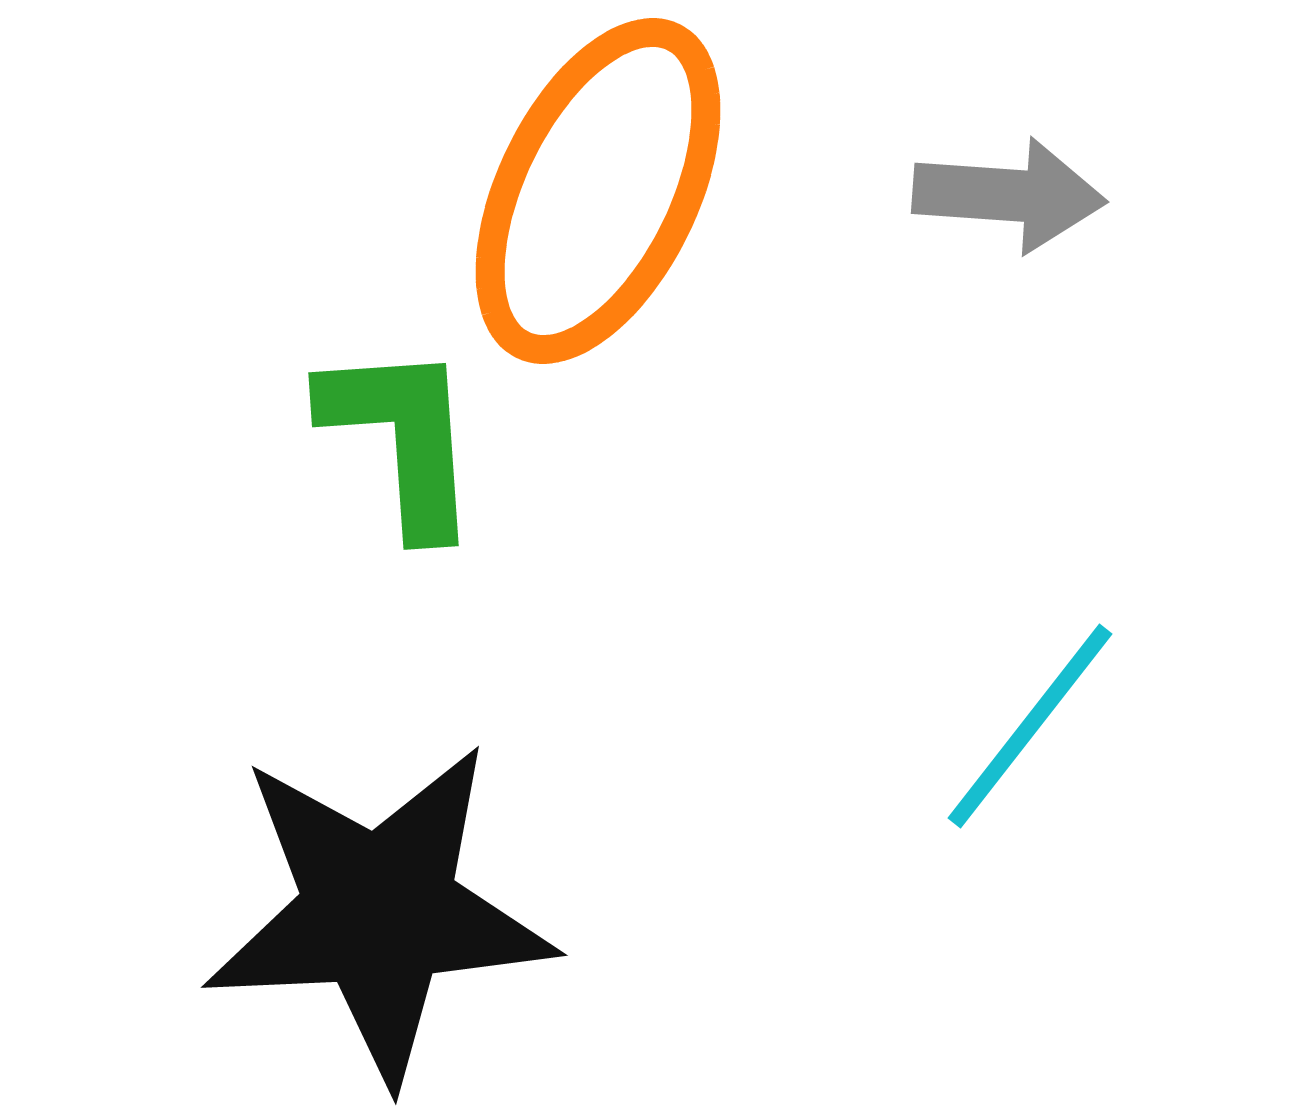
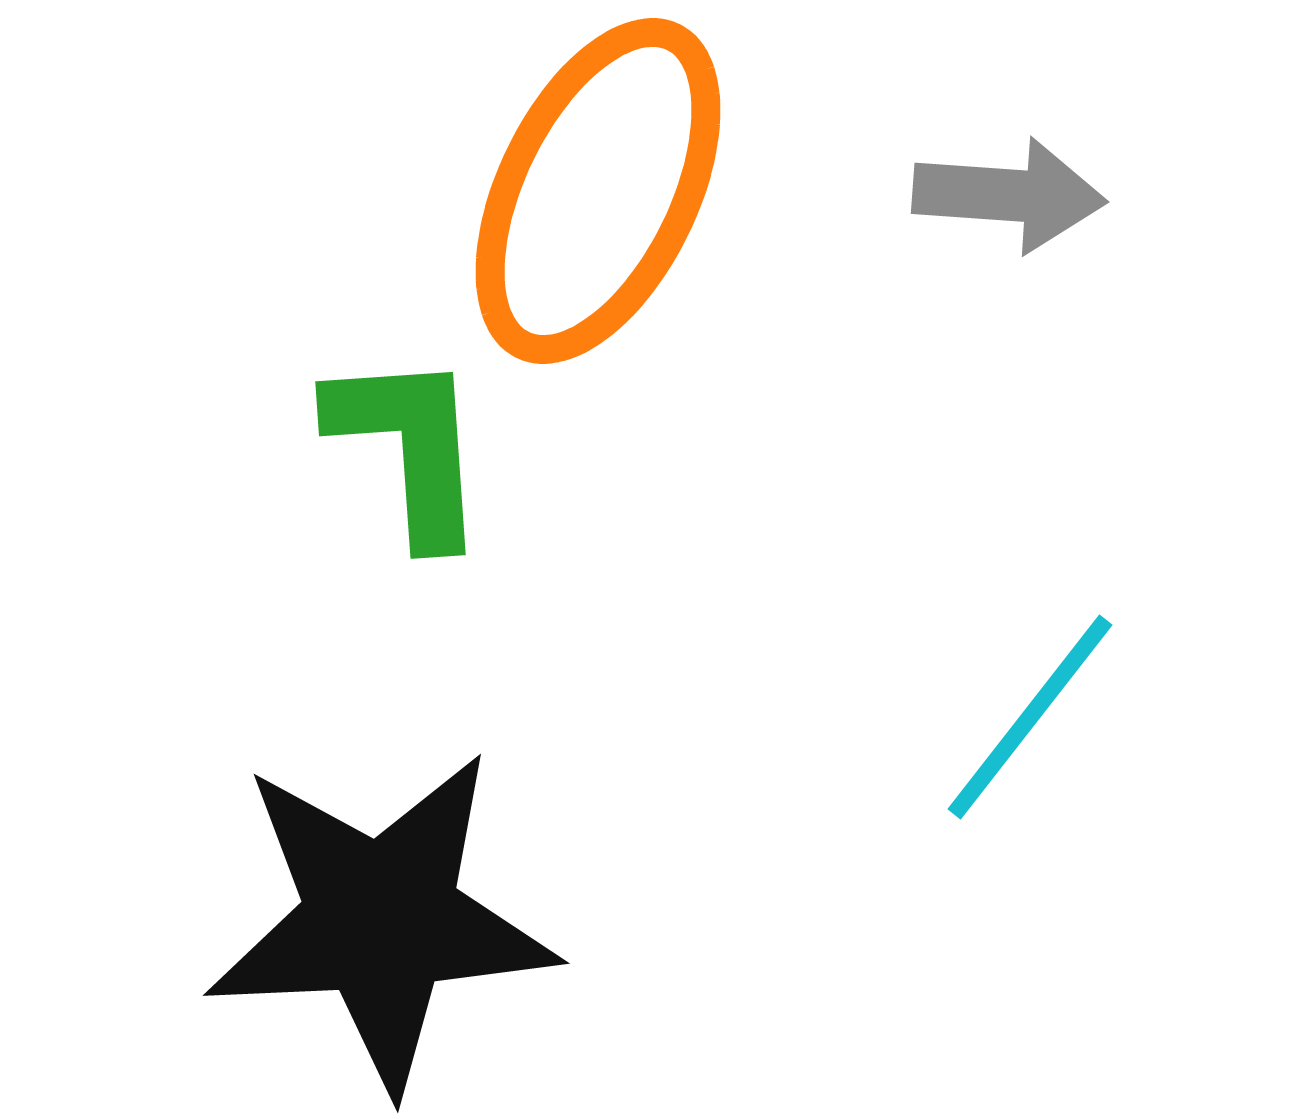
green L-shape: moved 7 px right, 9 px down
cyan line: moved 9 px up
black star: moved 2 px right, 8 px down
